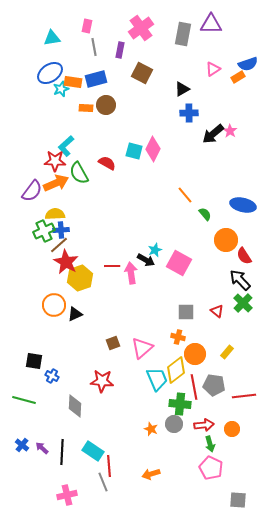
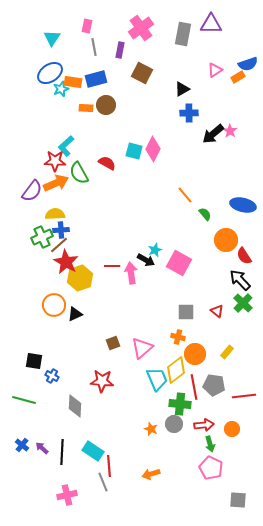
cyan triangle at (52, 38): rotated 48 degrees counterclockwise
pink triangle at (213, 69): moved 2 px right, 1 px down
green cross at (44, 231): moved 2 px left, 6 px down
